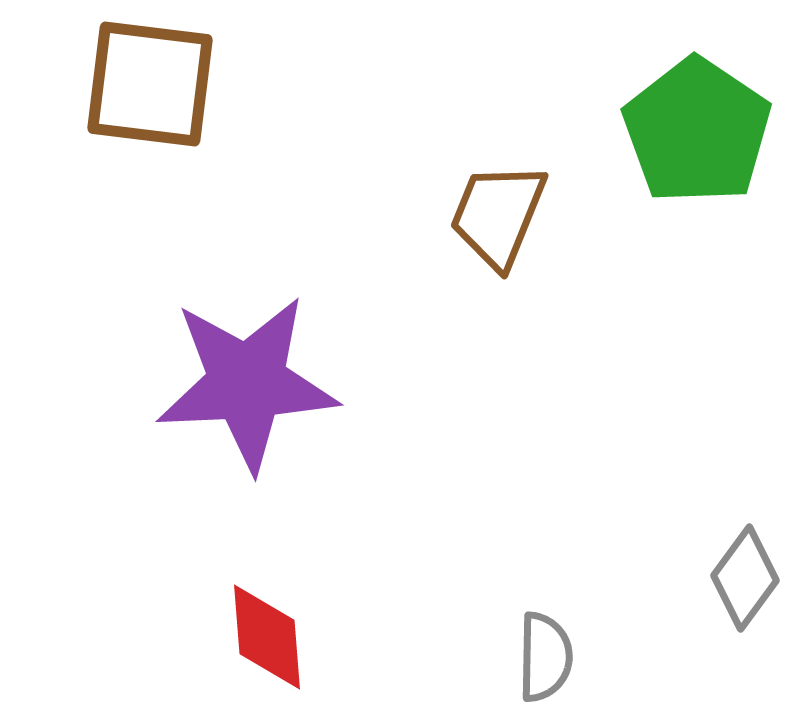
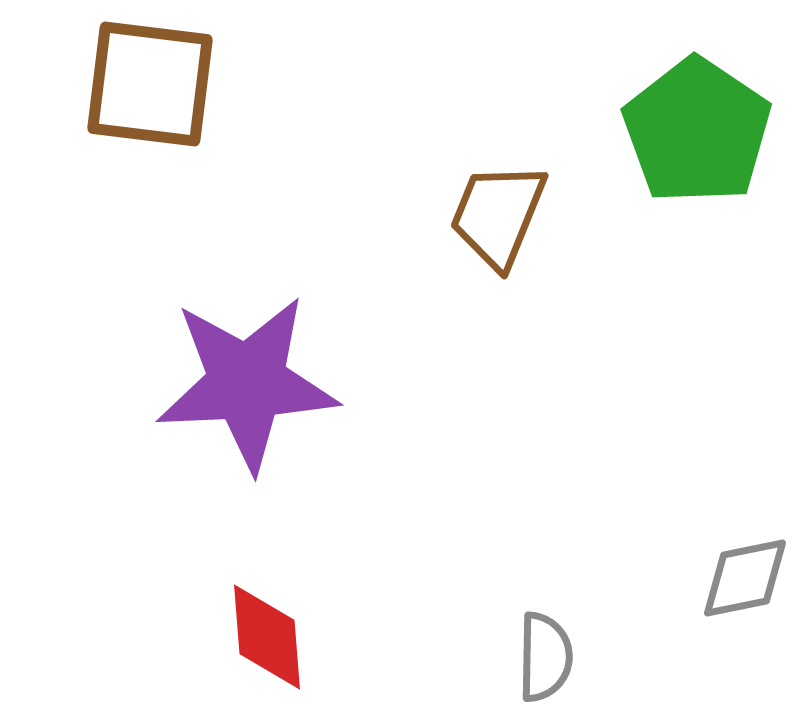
gray diamond: rotated 42 degrees clockwise
